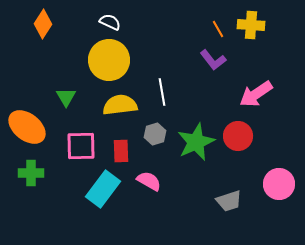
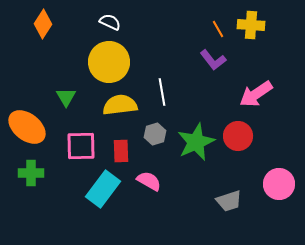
yellow circle: moved 2 px down
